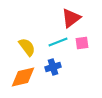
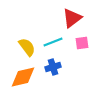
red triangle: moved 1 px right
cyan line: moved 5 px left
